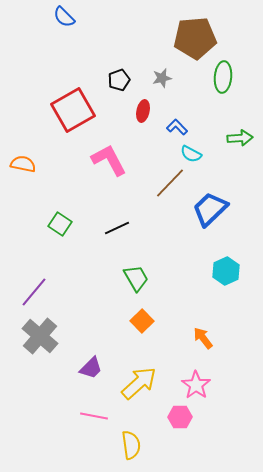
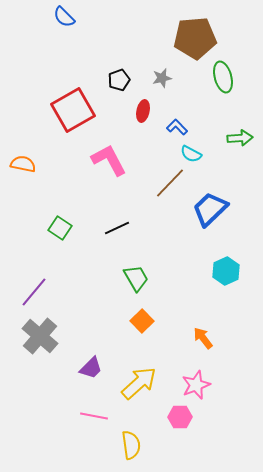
green ellipse: rotated 20 degrees counterclockwise
green square: moved 4 px down
pink star: rotated 16 degrees clockwise
